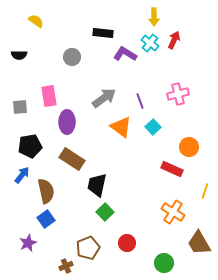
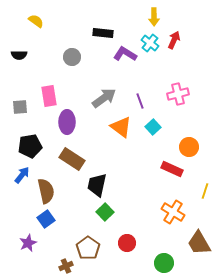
brown pentagon: rotated 15 degrees counterclockwise
